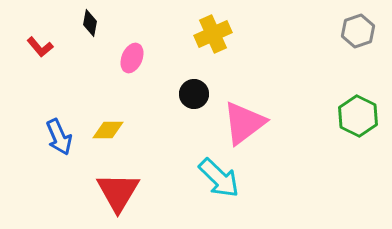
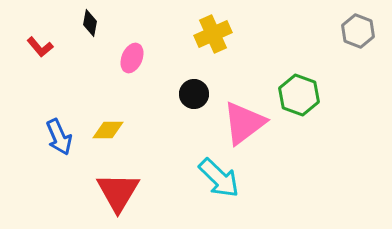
gray hexagon: rotated 20 degrees counterclockwise
green hexagon: moved 59 px left, 21 px up; rotated 6 degrees counterclockwise
